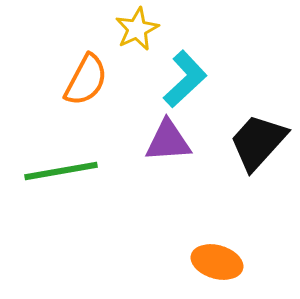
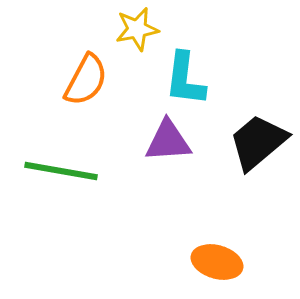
yellow star: rotated 15 degrees clockwise
cyan L-shape: rotated 140 degrees clockwise
black trapezoid: rotated 8 degrees clockwise
green line: rotated 20 degrees clockwise
